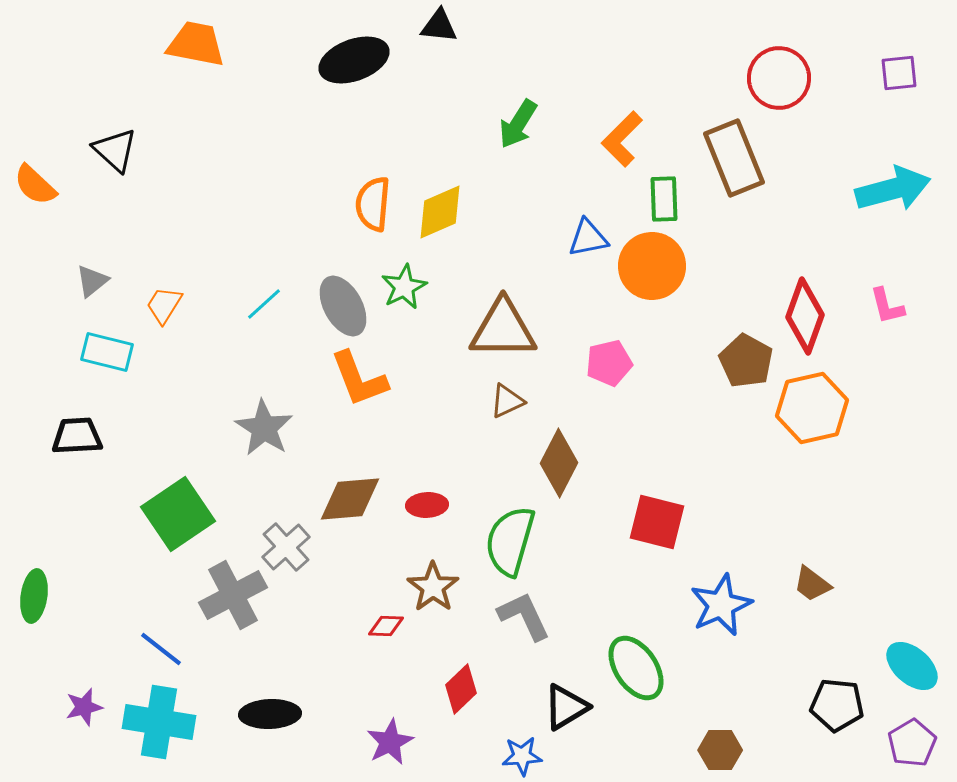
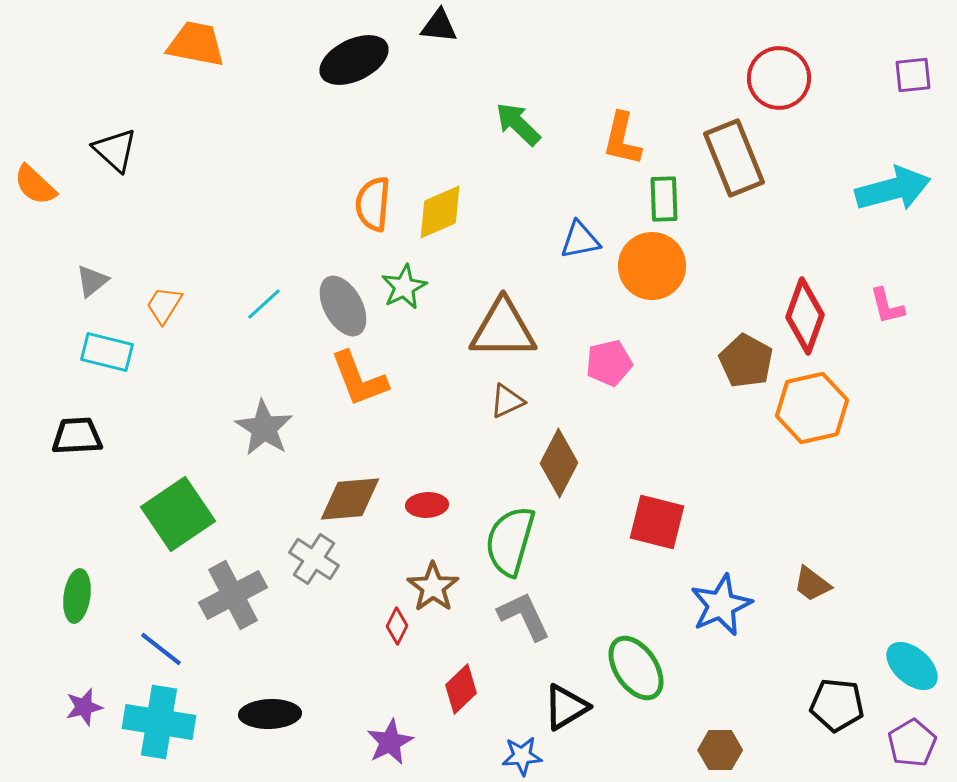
black ellipse at (354, 60): rotated 6 degrees counterclockwise
purple square at (899, 73): moved 14 px right, 2 px down
green arrow at (518, 124): rotated 102 degrees clockwise
orange L-shape at (622, 139): rotated 32 degrees counterclockwise
blue triangle at (588, 238): moved 8 px left, 2 px down
gray cross at (286, 547): moved 28 px right, 12 px down; rotated 15 degrees counterclockwise
green ellipse at (34, 596): moved 43 px right
red diamond at (386, 626): moved 11 px right; rotated 66 degrees counterclockwise
